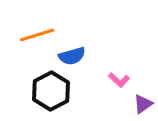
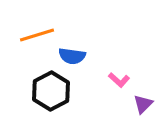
blue semicircle: rotated 24 degrees clockwise
purple triangle: rotated 10 degrees counterclockwise
